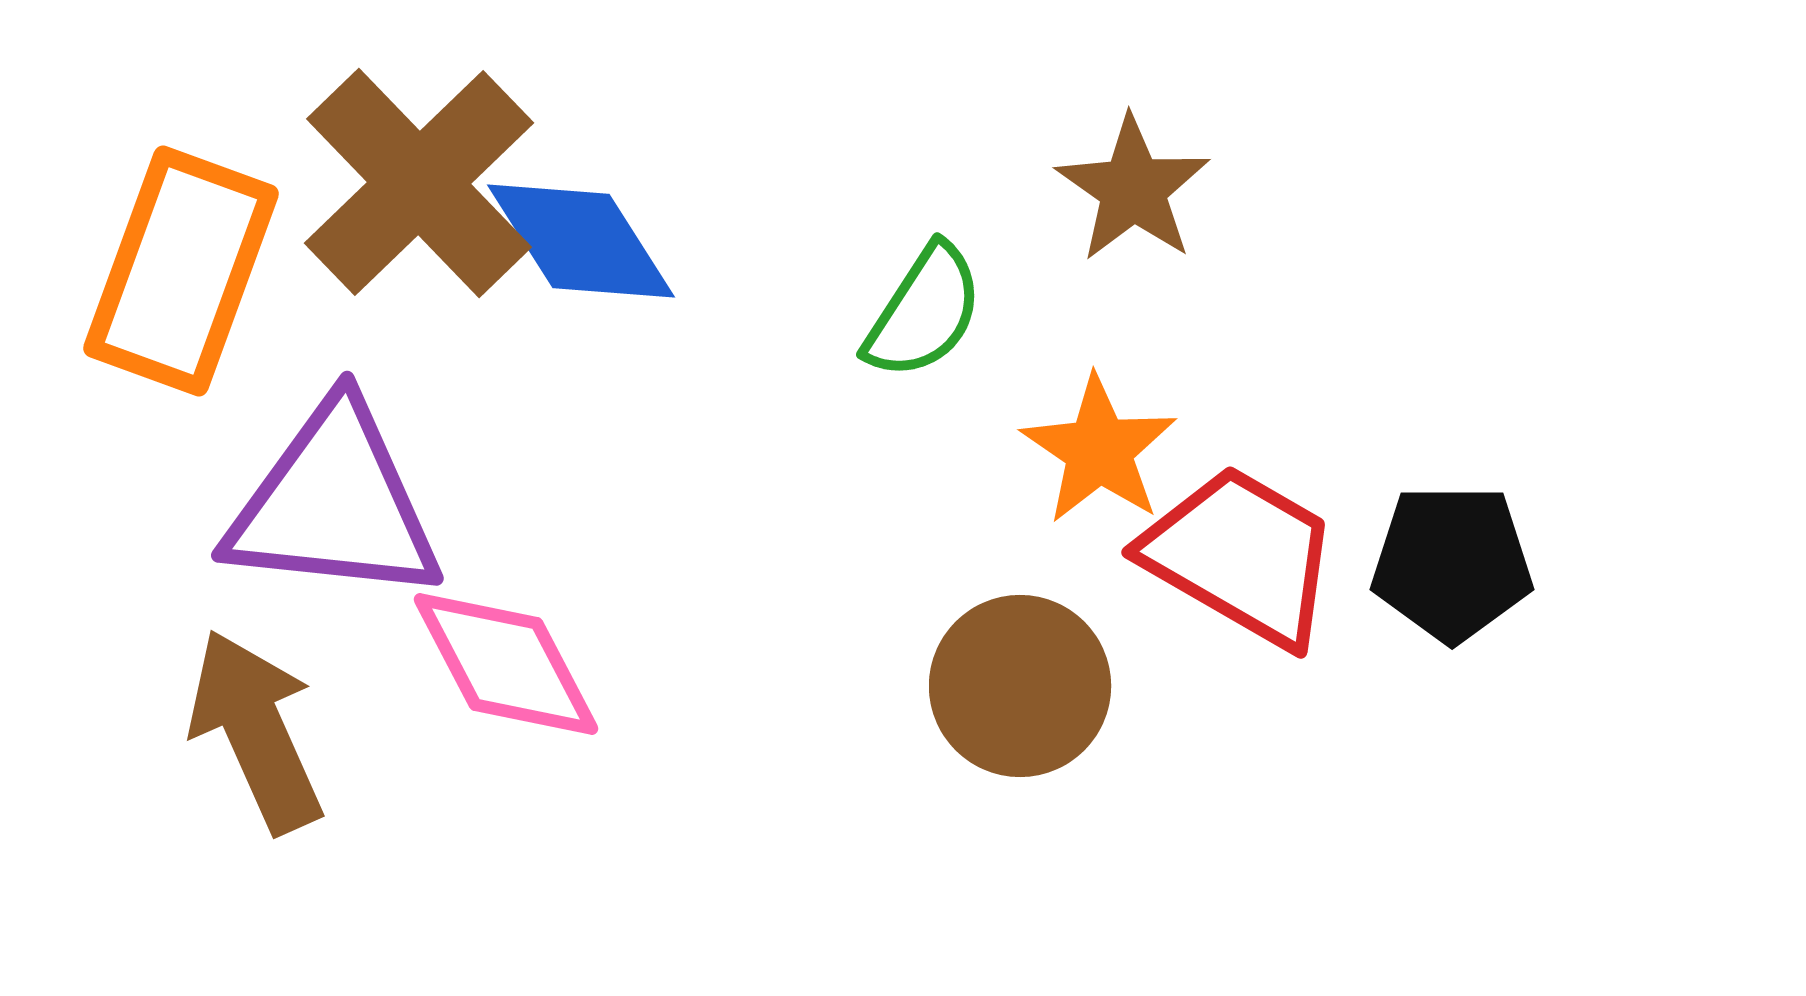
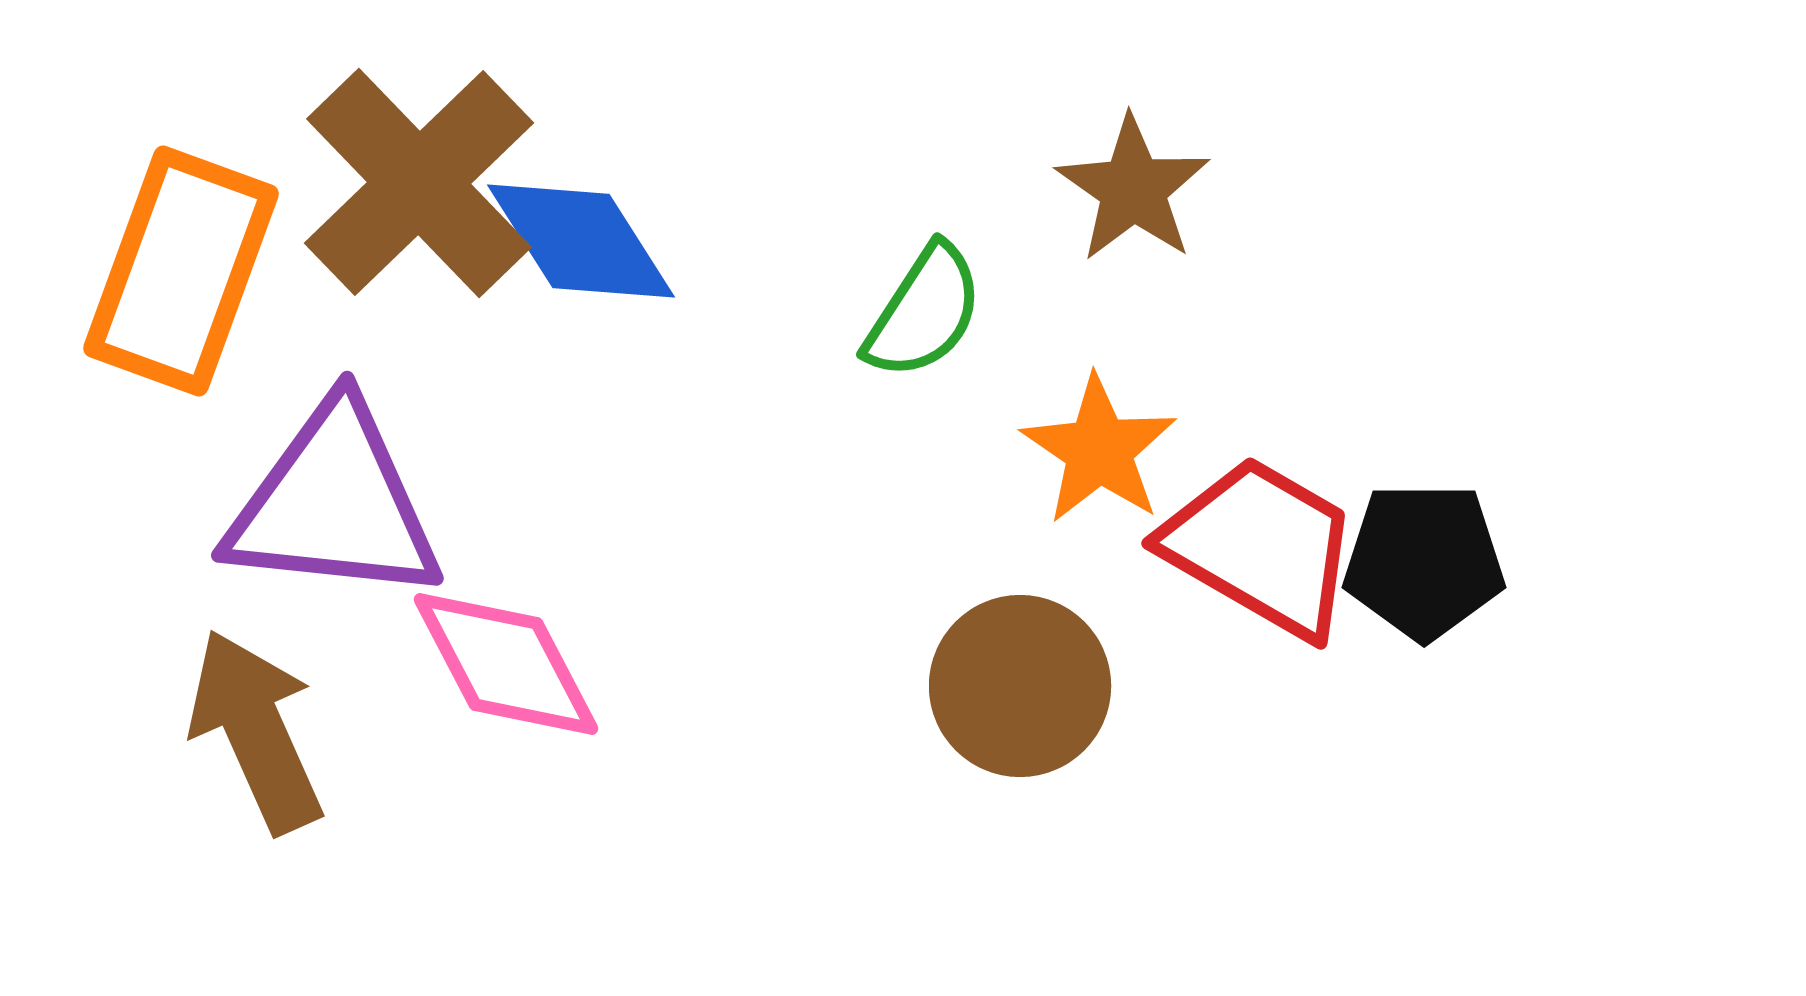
red trapezoid: moved 20 px right, 9 px up
black pentagon: moved 28 px left, 2 px up
